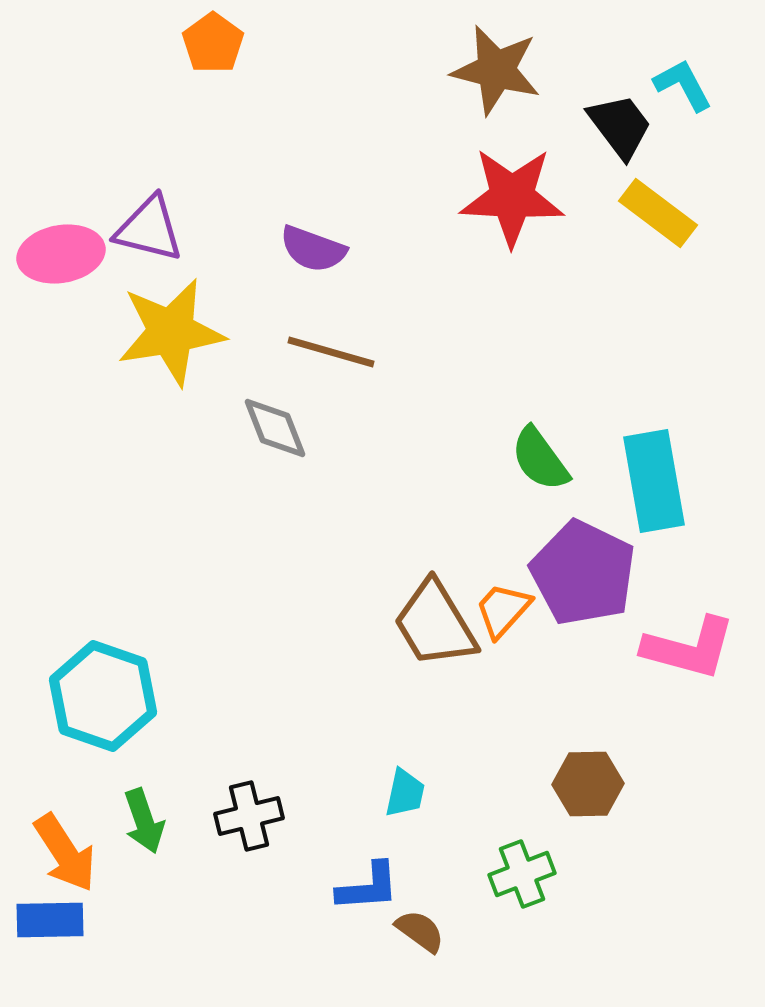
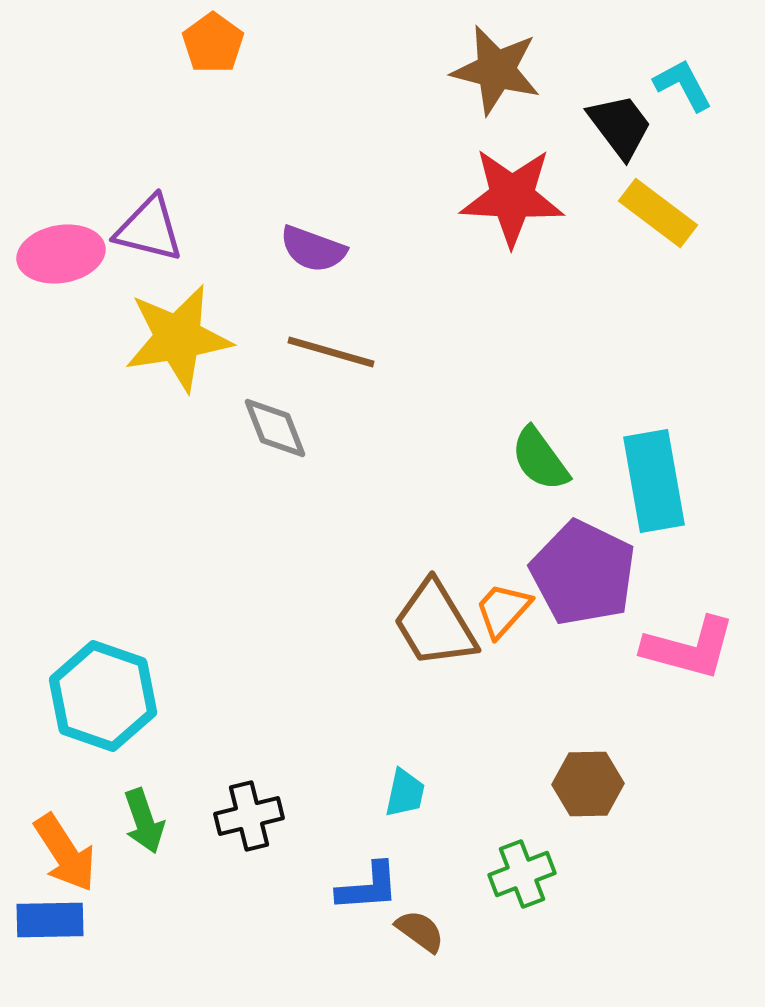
yellow star: moved 7 px right, 6 px down
